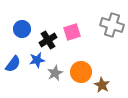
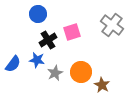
gray cross: rotated 20 degrees clockwise
blue circle: moved 16 px right, 15 px up
blue star: rotated 21 degrees clockwise
